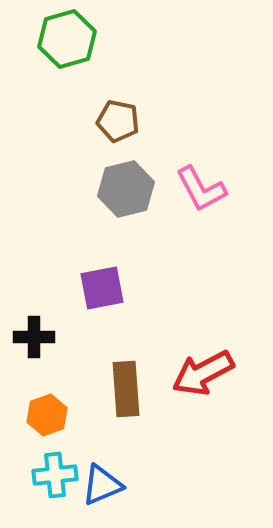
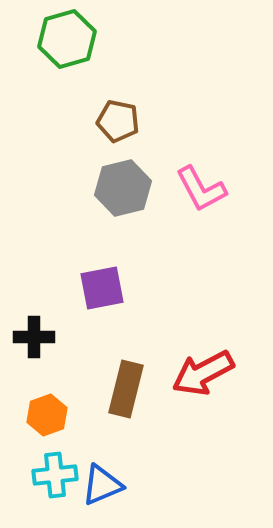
gray hexagon: moved 3 px left, 1 px up
brown rectangle: rotated 18 degrees clockwise
